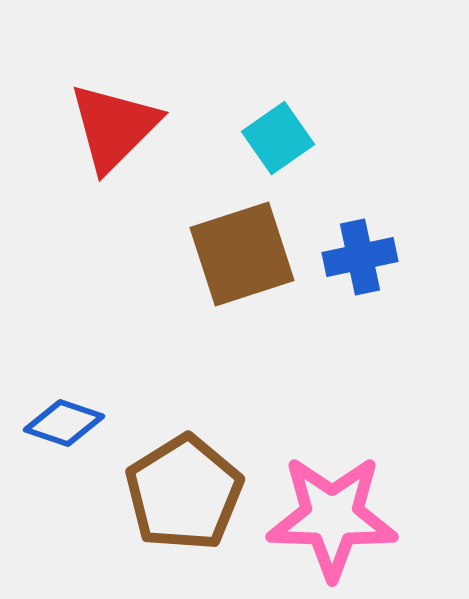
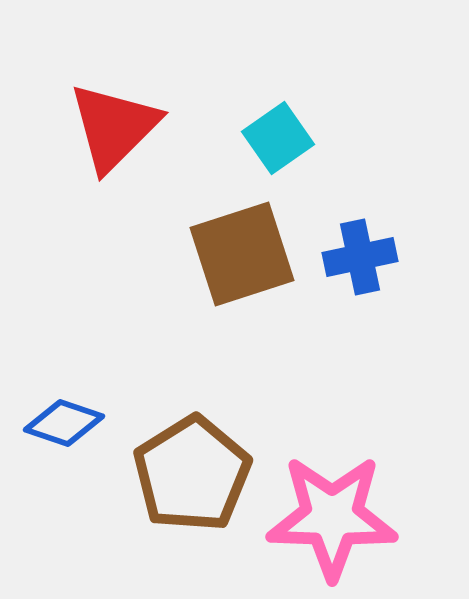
brown pentagon: moved 8 px right, 19 px up
